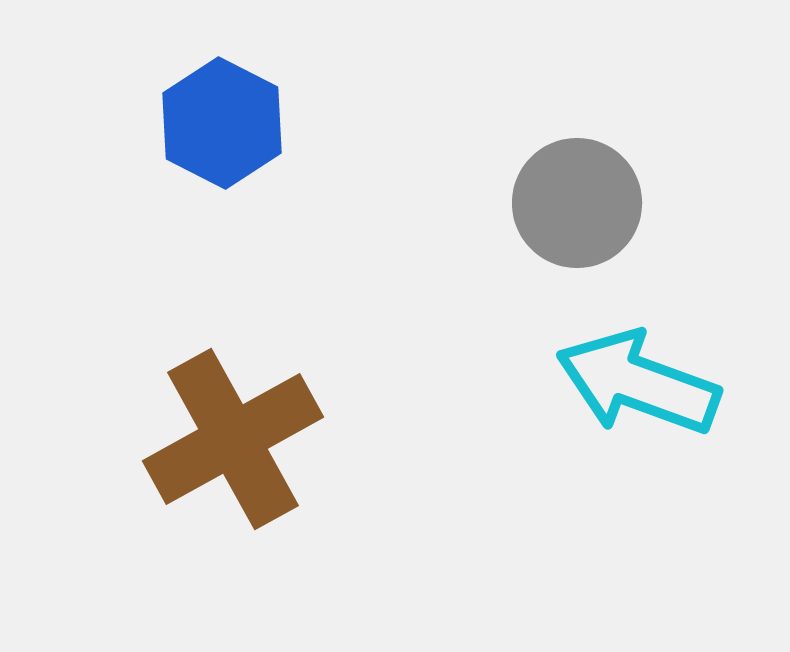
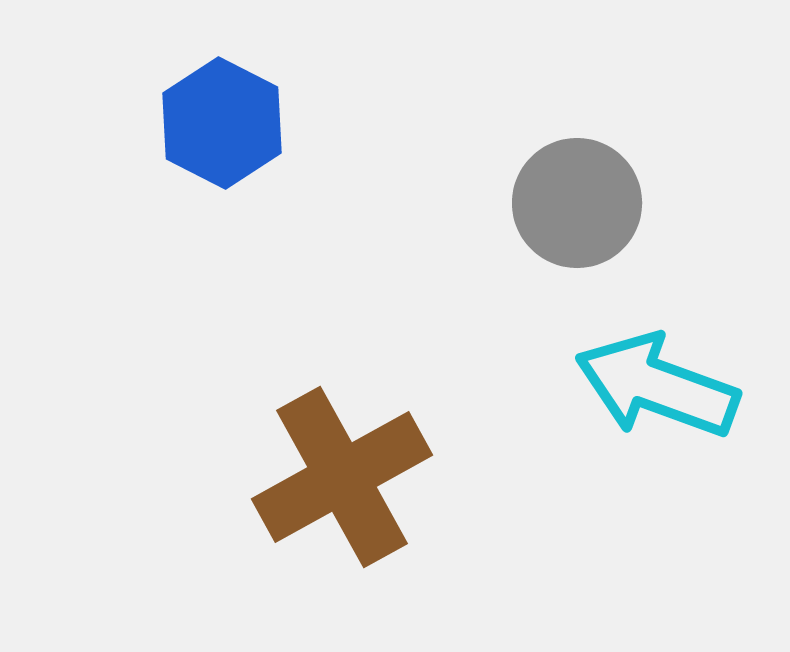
cyan arrow: moved 19 px right, 3 px down
brown cross: moved 109 px right, 38 px down
